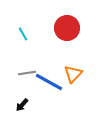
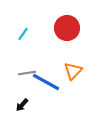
cyan line: rotated 64 degrees clockwise
orange triangle: moved 3 px up
blue line: moved 3 px left
